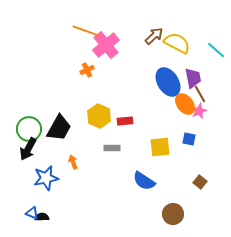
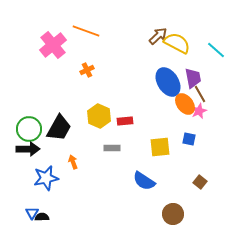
brown arrow: moved 4 px right
pink cross: moved 53 px left
black arrow: rotated 120 degrees counterclockwise
blue triangle: rotated 40 degrees clockwise
